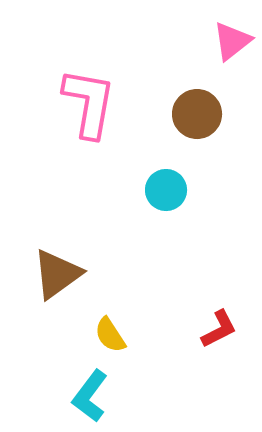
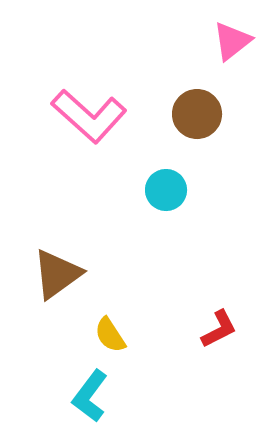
pink L-shape: moved 13 px down; rotated 122 degrees clockwise
